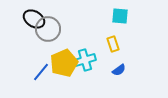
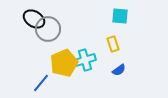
blue line: moved 11 px down
